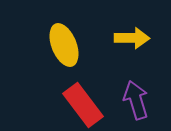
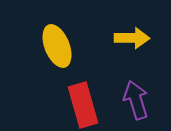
yellow ellipse: moved 7 px left, 1 px down
red rectangle: rotated 21 degrees clockwise
